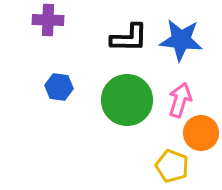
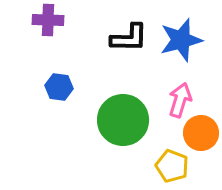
blue star: rotated 21 degrees counterclockwise
green circle: moved 4 px left, 20 px down
